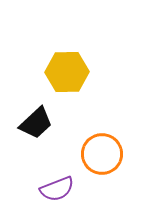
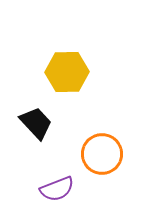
black trapezoid: rotated 90 degrees counterclockwise
